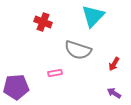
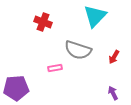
cyan triangle: moved 2 px right
red arrow: moved 7 px up
pink rectangle: moved 5 px up
purple pentagon: moved 1 px down
purple arrow: moved 1 px left; rotated 32 degrees clockwise
